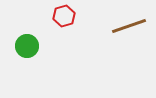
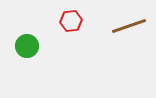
red hexagon: moved 7 px right, 5 px down; rotated 10 degrees clockwise
